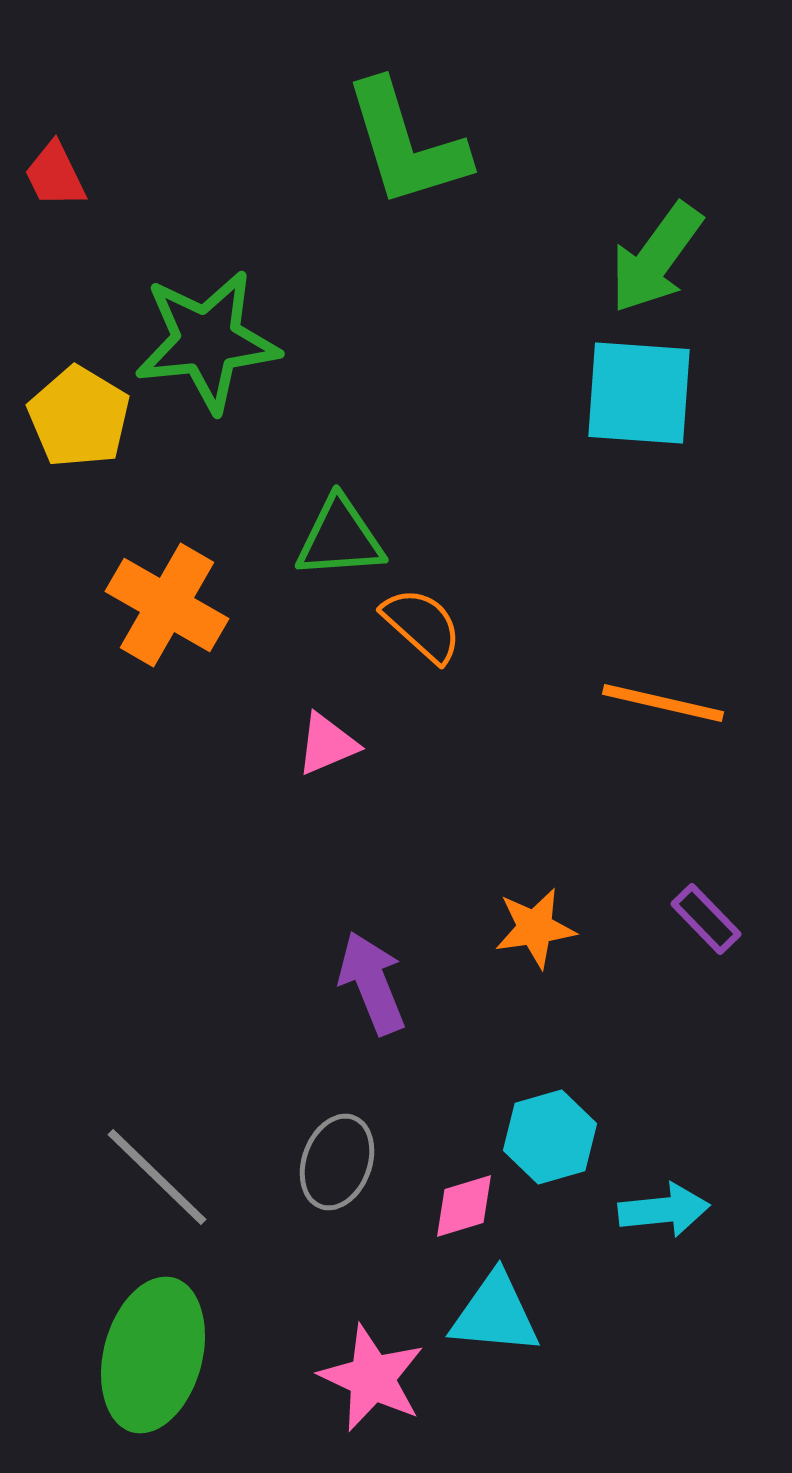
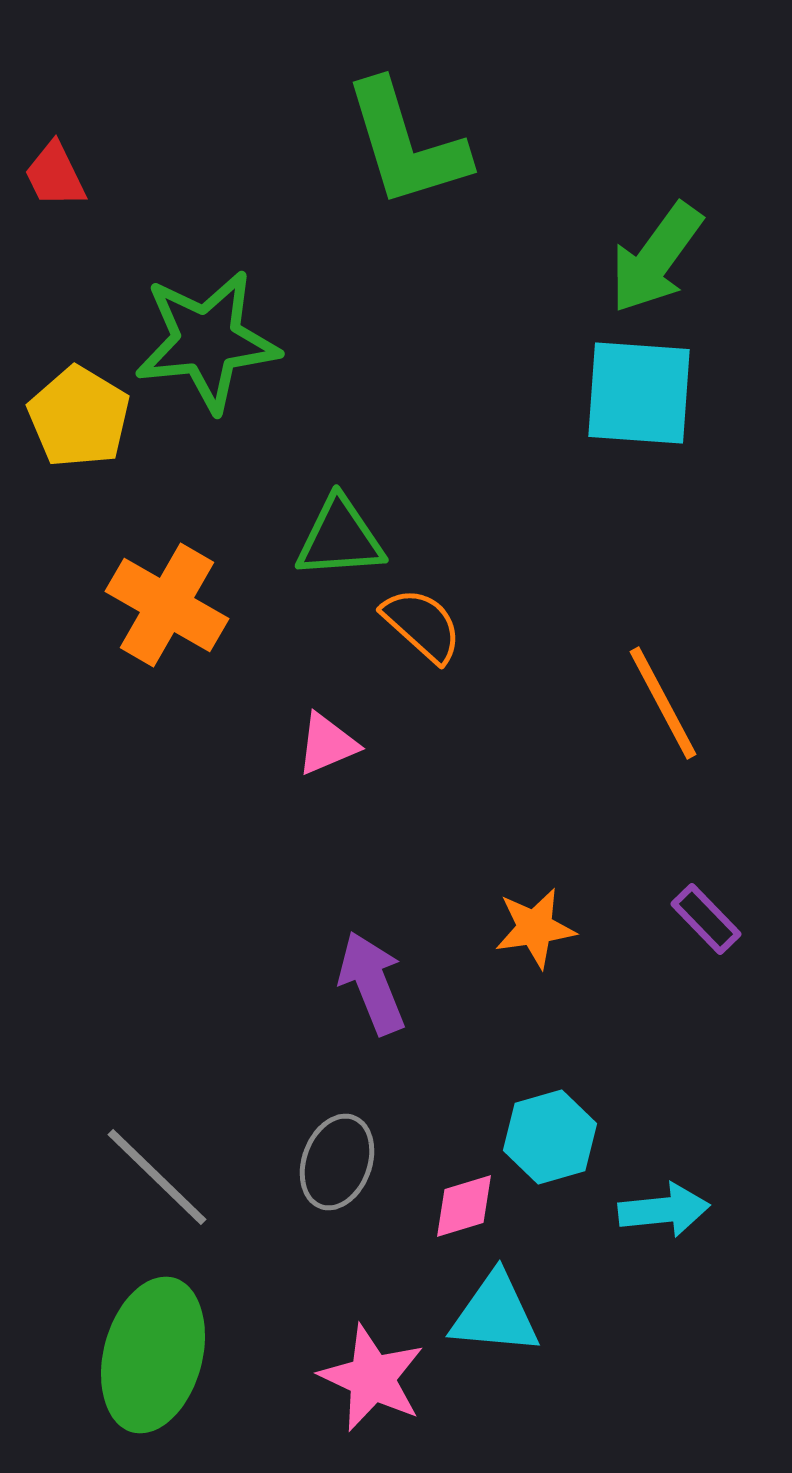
orange line: rotated 49 degrees clockwise
